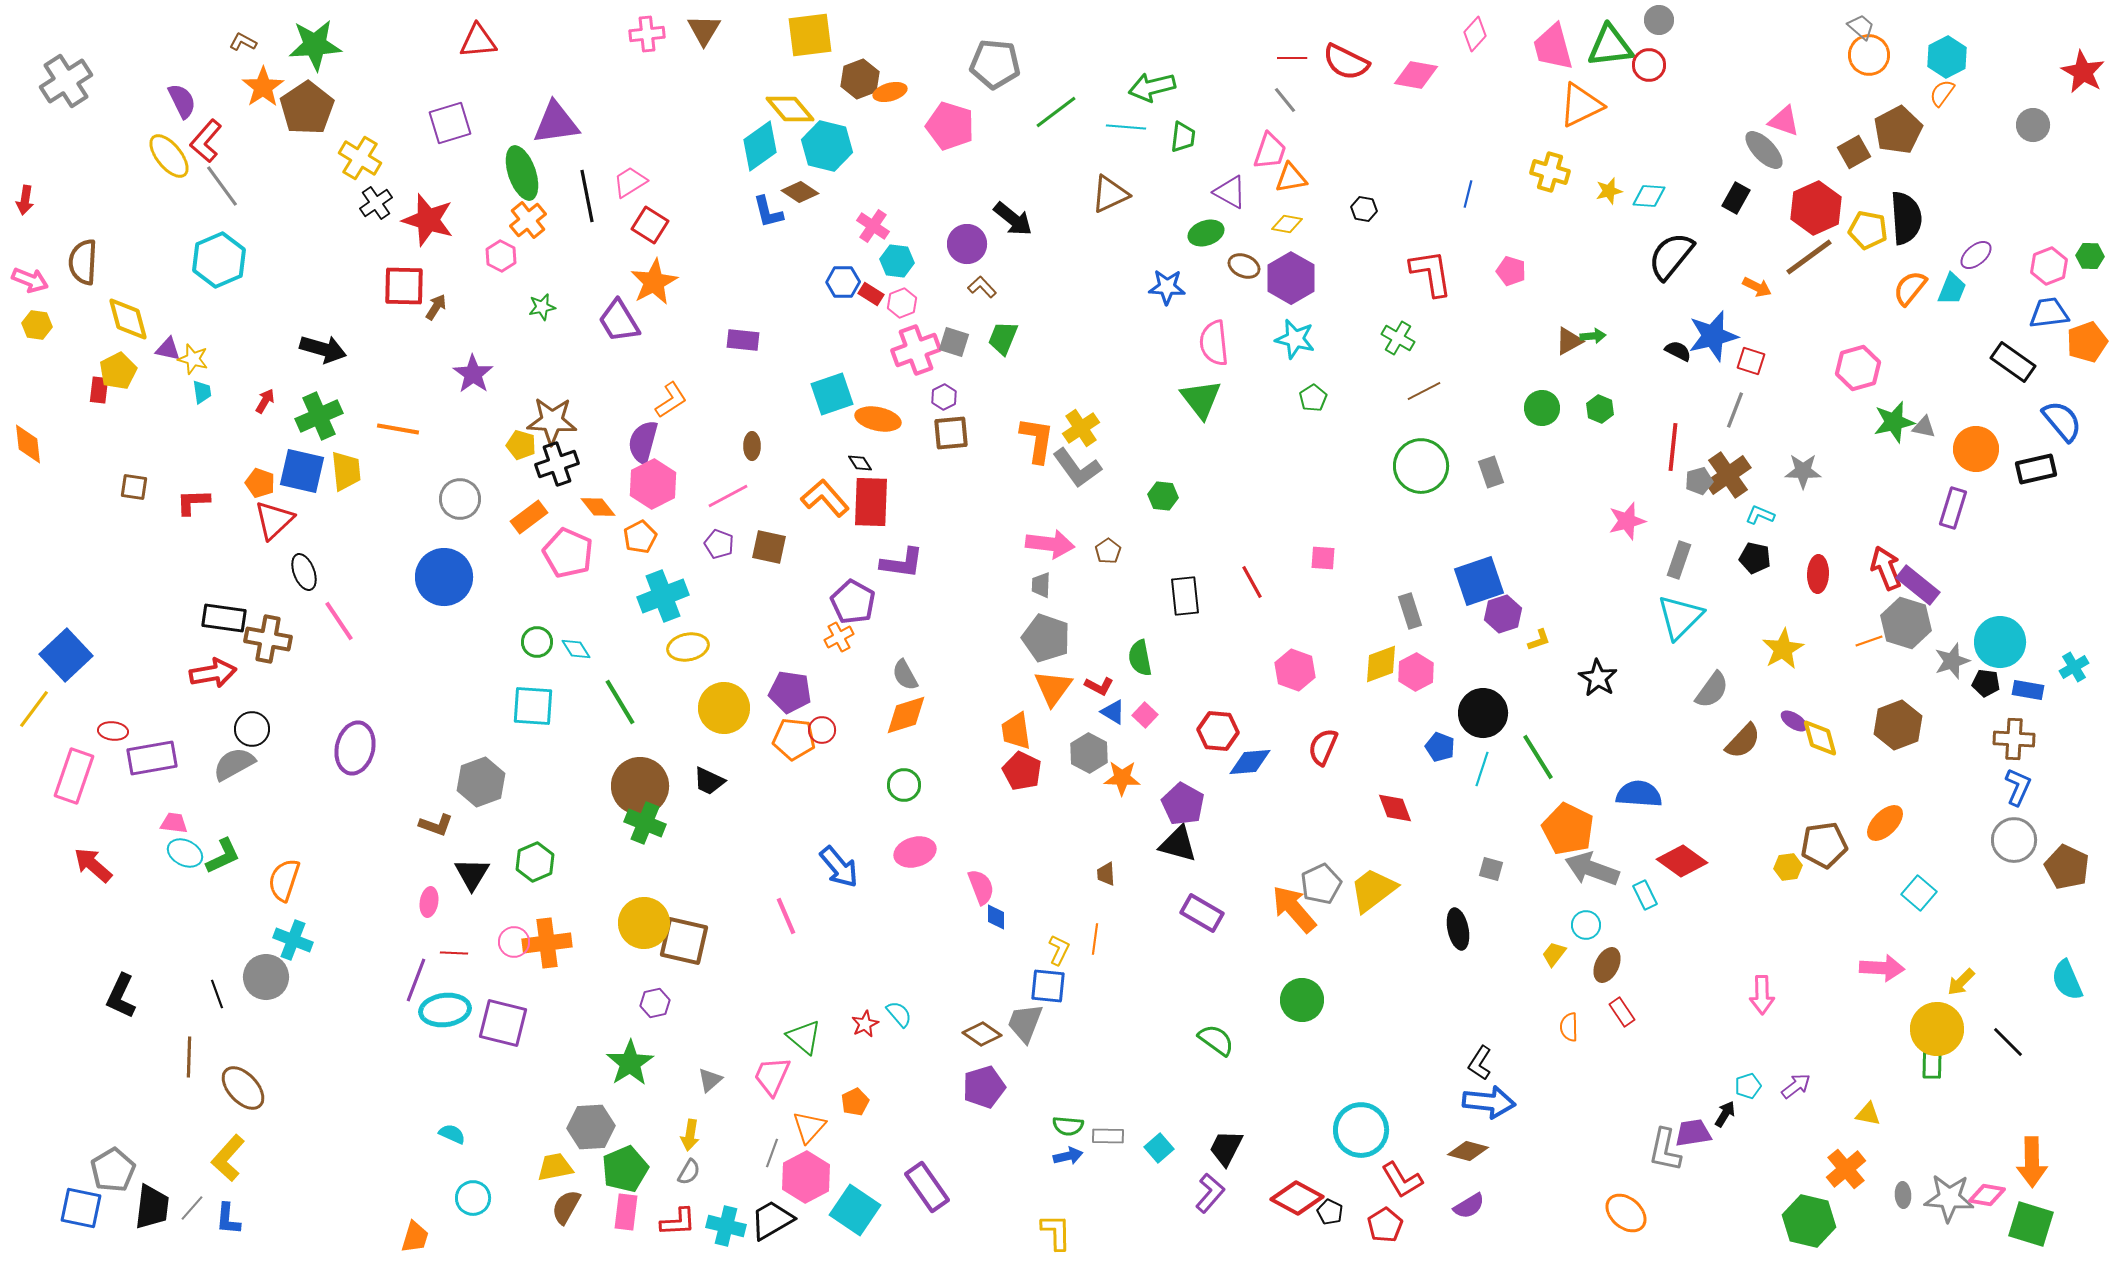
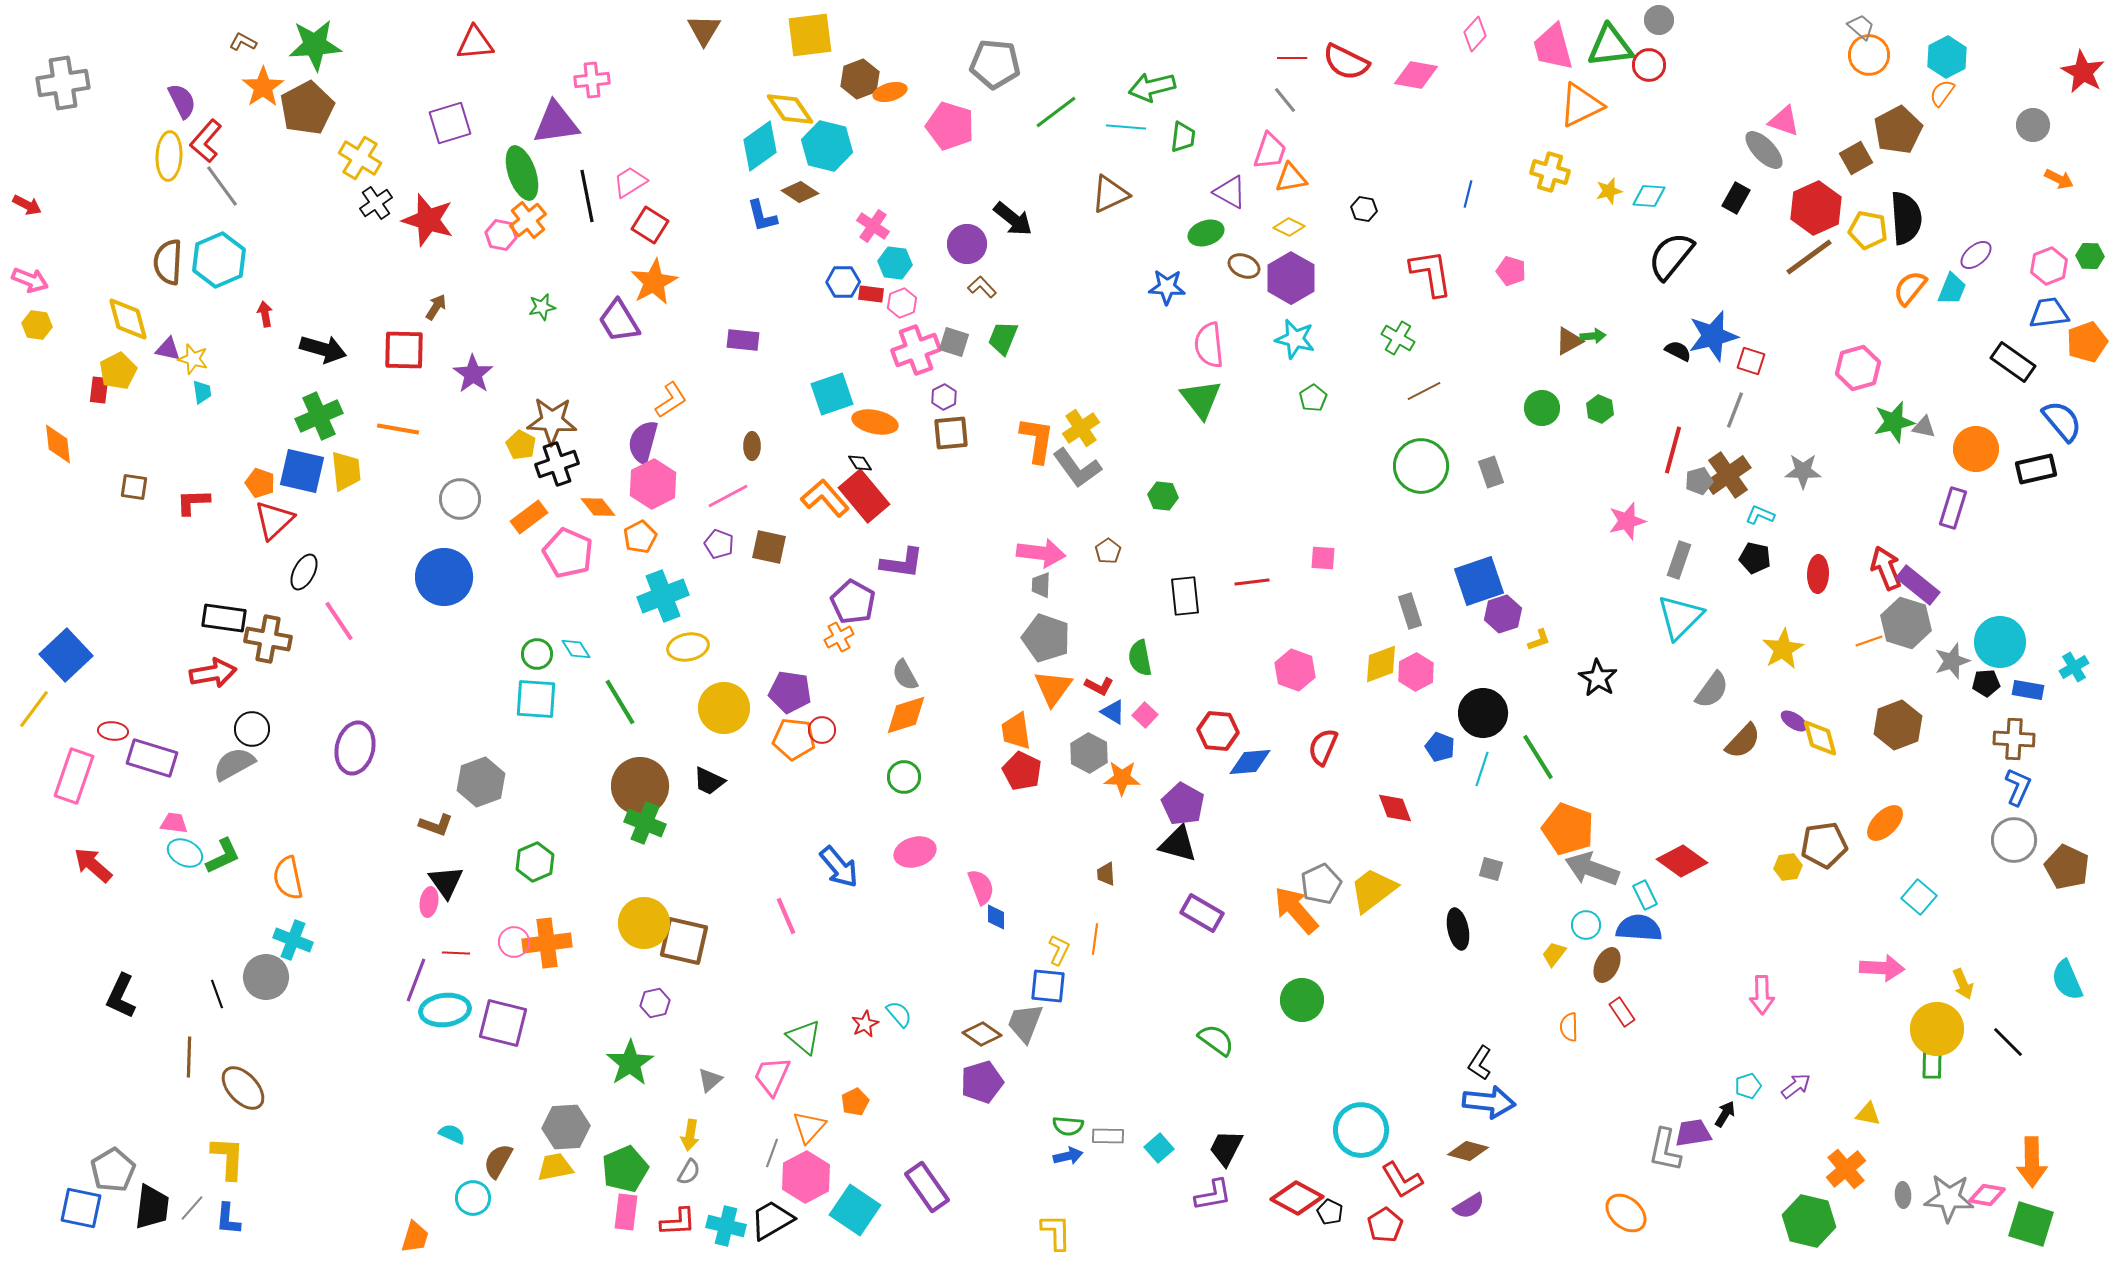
pink cross at (647, 34): moved 55 px left, 46 px down
red triangle at (478, 41): moved 3 px left, 2 px down
gray cross at (66, 81): moved 3 px left, 2 px down; rotated 24 degrees clockwise
brown pentagon at (307, 108): rotated 6 degrees clockwise
yellow diamond at (790, 109): rotated 6 degrees clockwise
brown square at (1854, 152): moved 2 px right, 6 px down
yellow ellipse at (169, 156): rotated 42 degrees clockwise
red arrow at (25, 200): moved 2 px right, 5 px down; rotated 72 degrees counterclockwise
blue L-shape at (768, 212): moved 6 px left, 4 px down
yellow diamond at (1287, 224): moved 2 px right, 3 px down; rotated 16 degrees clockwise
pink hexagon at (501, 256): moved 21 px up; rotated 16 degrees counterclockwise
cyan hexagon at (897, 261): moved 2 px left, 2 px down
brown semicircle at (83, 262): moved 85 px right
red square at (404, 286): moved 64 px down
orange arrow at (1757, 287): moved 302 px right, 108 px up
red rectangle at (871, 294): rotated 25 degrees counterclockwise
pink semicircle at (1214, 343): moved 5 px left, 2 px down
red arrow at (265, 401): moved 87 px up; rotated 40 degrees counterclockwise
orange ellipse at (878, 419): moved 3 px left, 3 px down
orange diamond at (28, 444): moved 30 px right
yellow pentagon at (521, 445): rotated 12 degrees clockwise
red line at (1673, 447): moved 3 px down; rotated 9 degrees clockwise
red rectangle at (871, 502): moved 7 px left, 6 px up; rotated 42 degrees counterclockwise
pink arrow at (1050, 544): moved 9 px left, 9 px down
black ellipse at (304, 572): rotated 48 degrees clockwise
red line at (1252, 582): rotated 68 degrees counterclockwise
green circle at (537, 642): moved 12 px down
black pentagon at (1986, 683): rotated 12 degrees counterclockwise
cyan square at (533, 706): moved 3 px right, 7 px up
purple rectangle at (152, 758): rotated 27 degrees clockwise
green circle at (904, 785): moved 8 px up
blue semicircle at (1639, 794): moved 134 px down
orange pentagon at (1568, 829): rotated 6 degrees counterclockwise
black triangle at (472, 874): moved 26 px left, 8 px down; rotated 6 degrees counterclockwise
orange semicircle at (284, 880): moved 4 px right, 2 px up; rotated 30 degrees counterclockwise
cyan square at (1919, 893): moved 4 px down
orange arrow at (1294, 909): moved 2 px right, 1 px down
red line at (454, 953): moved 2 px right
yellow arrow at (1961, 982): moved 2 px right, 2 px down; rotated 68 degrees counterclockwise
purple pentagon at (984, 1087): moved 2 px left, 5 px up
gray hexagon at (591, 1127): moved 25 px left
yellow L-shape at (228, 1158): rotated 141 degrees clockwise
purple L-shape at (1210, 1193): moved 3 px right, 2 px down; rotated 39 degrees clockwise
brown semicircle at (566, 1207): moved 68 px left, 46 px up
